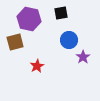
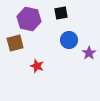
brown square: moved 1 px down
purple star: moved 6 px right, 4 px up
red star: rotated 24 degrees counterclockwise
